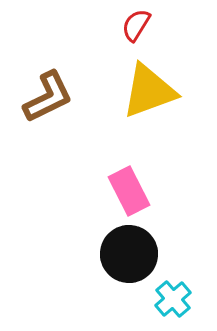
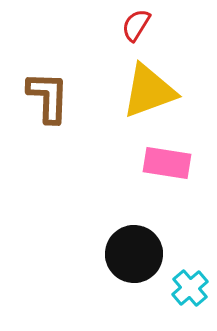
brown L-shape: rotated 62 degrees counterclockwise
pink rectangle: moved 38 px right, 28 px up; rotated 54 degrees counterclockwise
black circle: moved 5 px right
cyan cross: moved 17 px right, 11 px up
